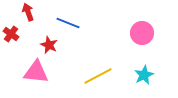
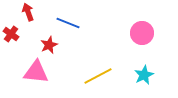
red star: rotated 24 degrees clockwise
